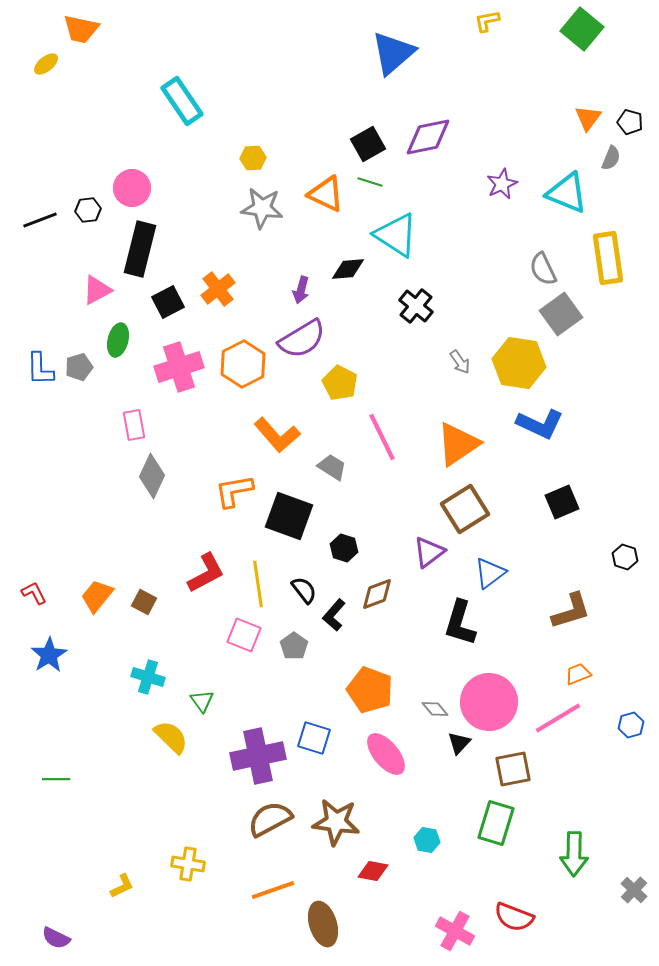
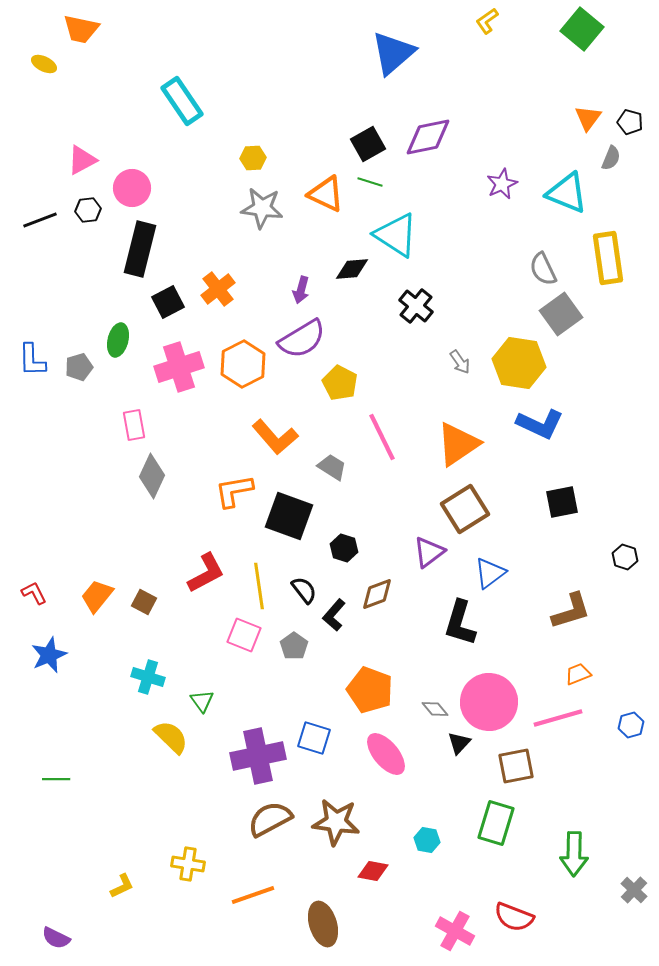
yellow L-shape at (487, 21): rotated 24 degrees counterclockwise
yellow ellipse at (46, 64): moved 2 px left; rotated 65 degrees clockwise
black diamond at (348, 269): moved 4 px right
pink triangle at (97, 290): moved 15 px left, 130 px up
blue L-shape at (40, 369): moved 8 px left, 9 px up
orange L-shape at (277, 435): moved 2 px left, 2 px down
black square at (562, 502): rotated 12 degrees clockwise
yellow line at (258, 584): moved 1 px right, 2 px down
blue star at (49, 655): rotated 9 degrees clockwise
pink line at (558, 718): rotated 15 degrees clockwise
brown square at (513, 769): moved 3 px right, 3 px up
orange line at (273, 890): moved 20 px left, 5 px down
